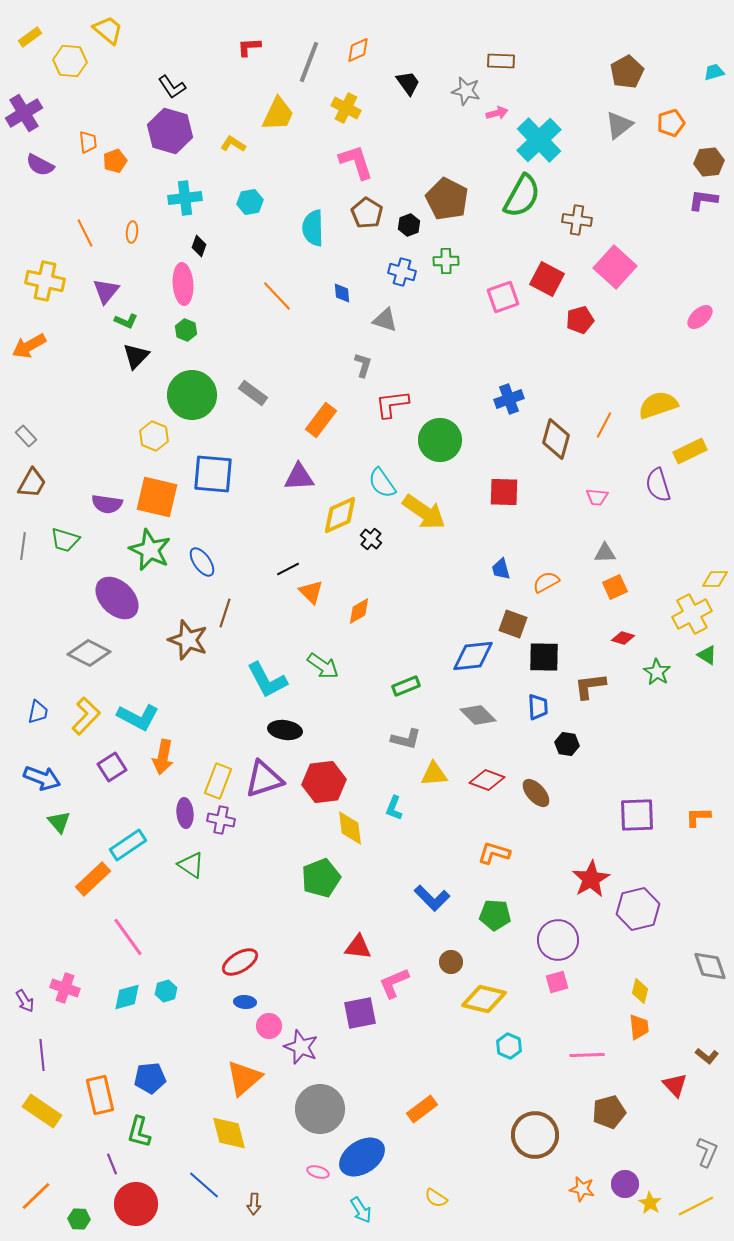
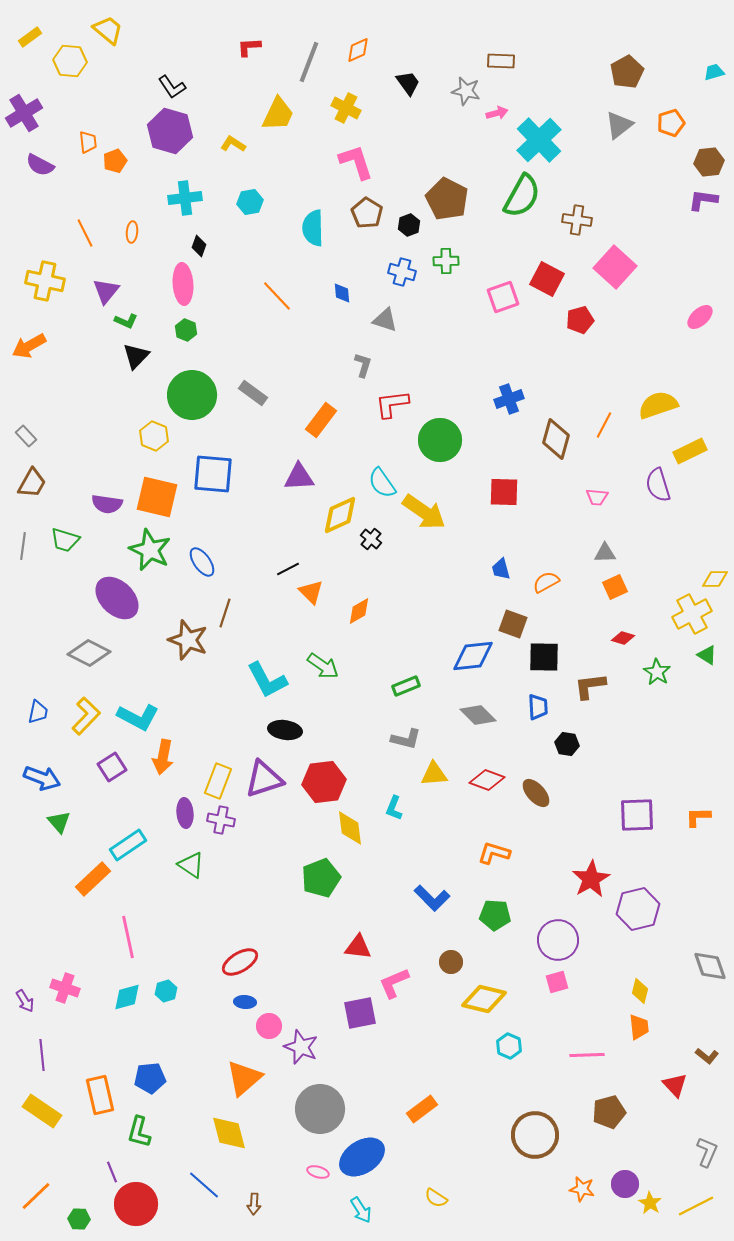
pink line at (128, 937): rotated 24 degrees clockwise
purple line at (112, 1164): moved 8 px down
